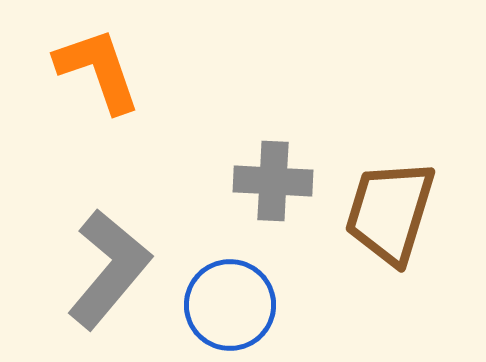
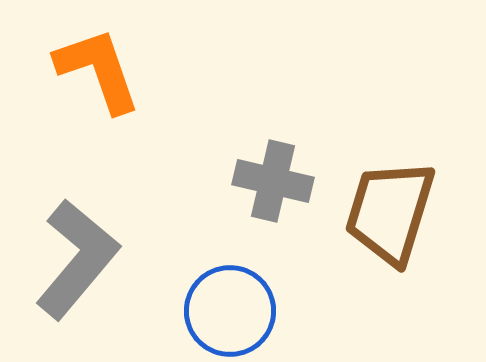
gray cross: rotated 10 degrees clockwise
gray L-shape: moved 32 px left, 10 px up
blue circle: moved 6 px down
